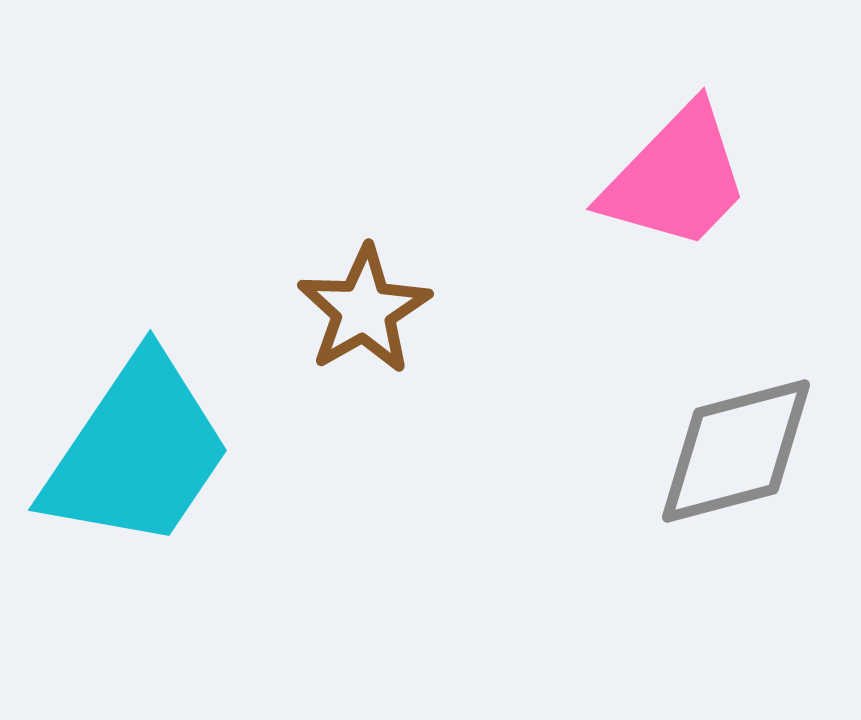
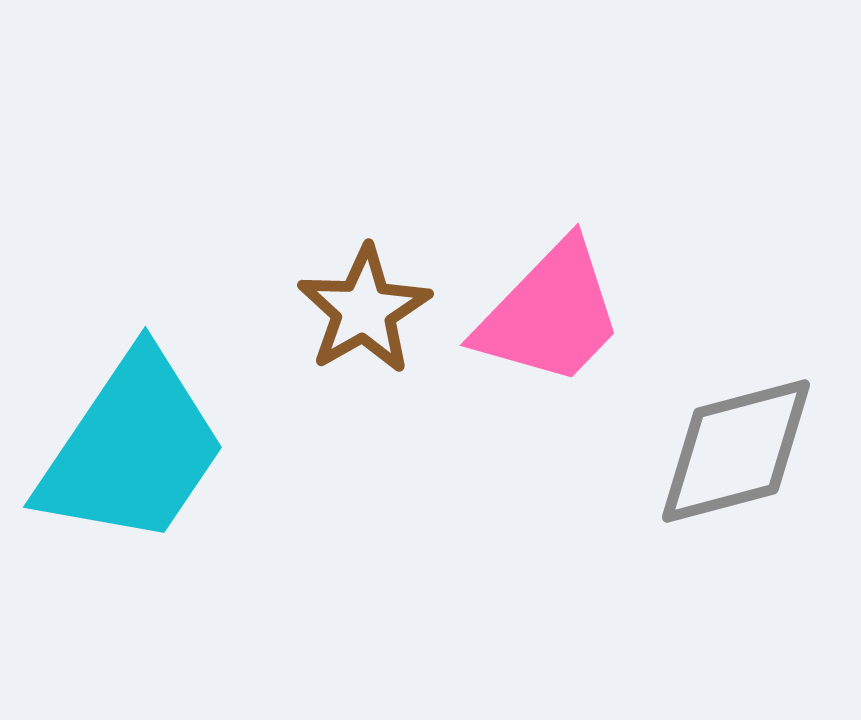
pink trapezoid: moved 126 px left, 136 px down
cyan trapezoid: moved 5 px left, 3 px up
